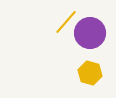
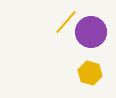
purple circle: moved 1 px right, 1 px up
